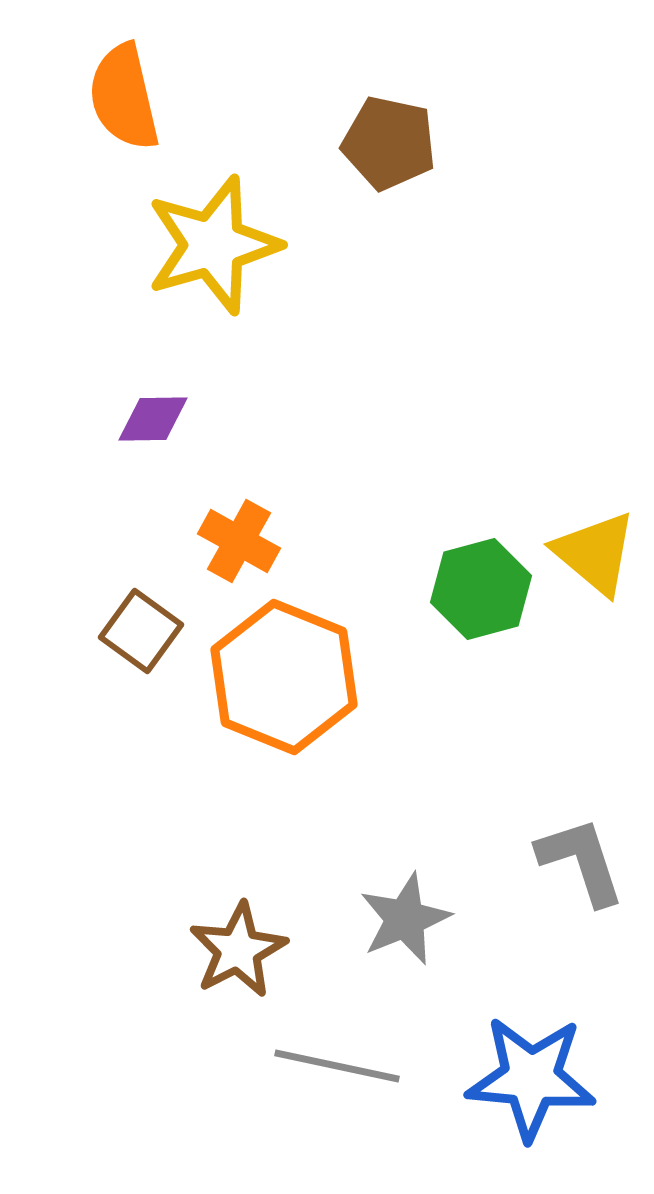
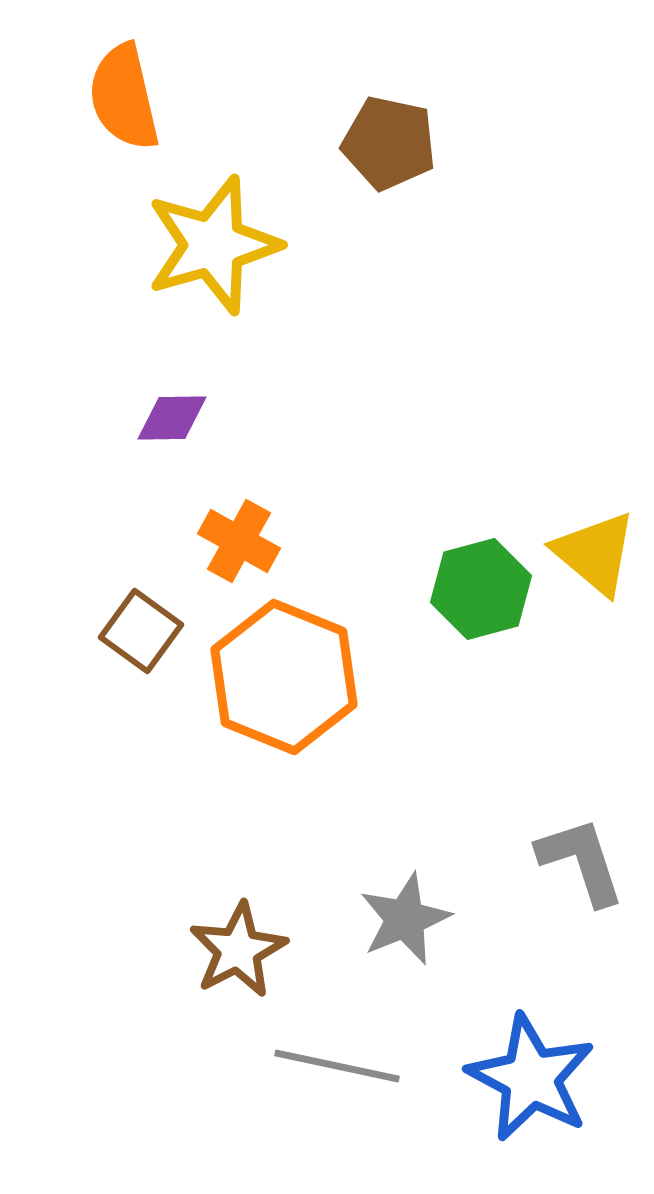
purple diamond: moved 19 px right, 1 px up
blue star: rotated 23 degrees clockwise
